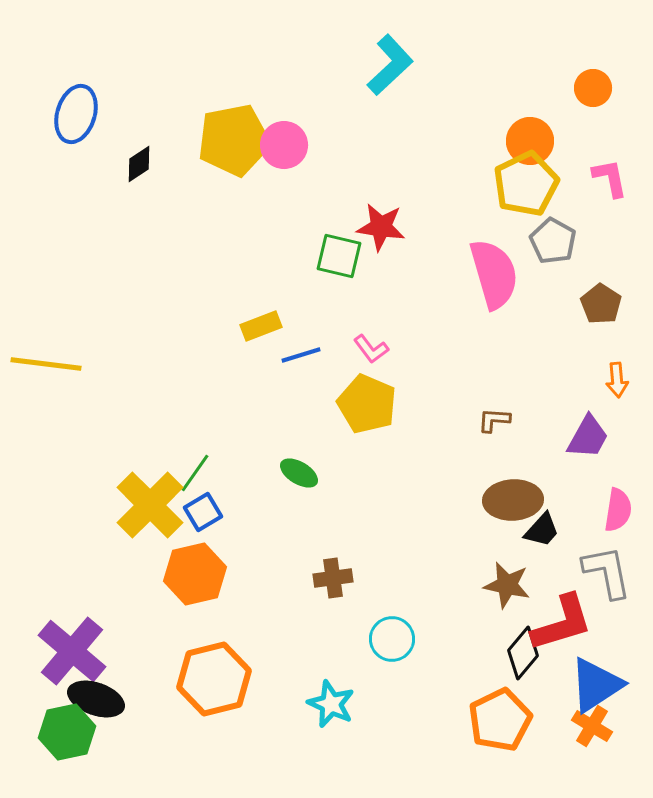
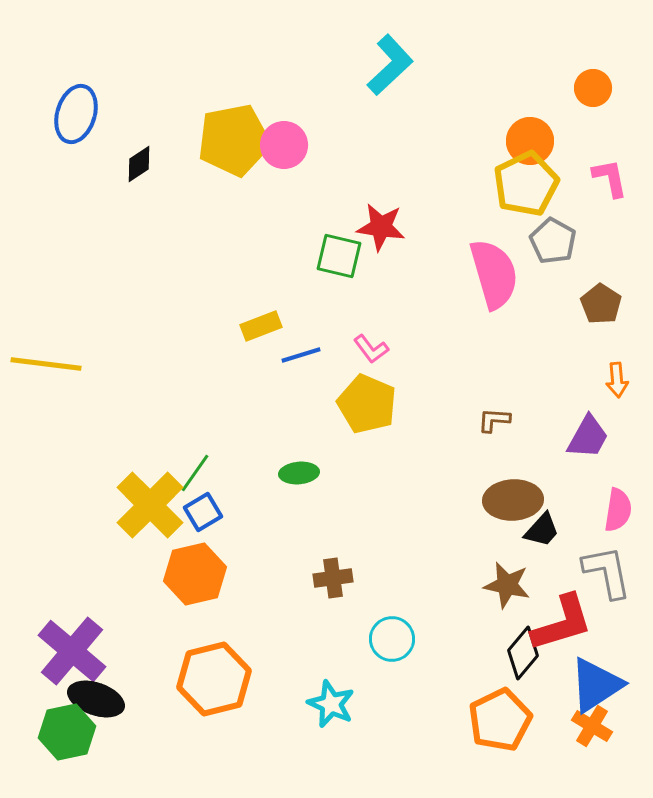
green ellipse at (299, 473): rotated 36 degrees counterclockwise
